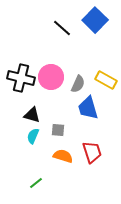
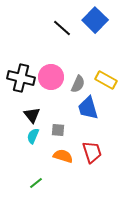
black triangle: rotated 36 degrees clockwise
